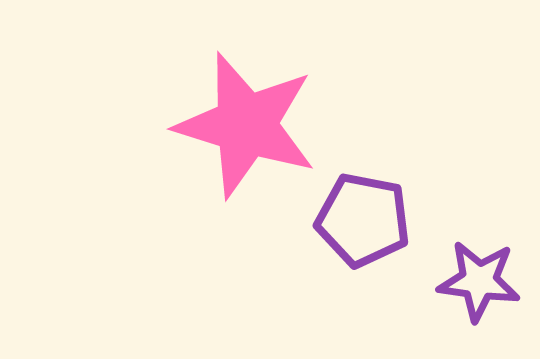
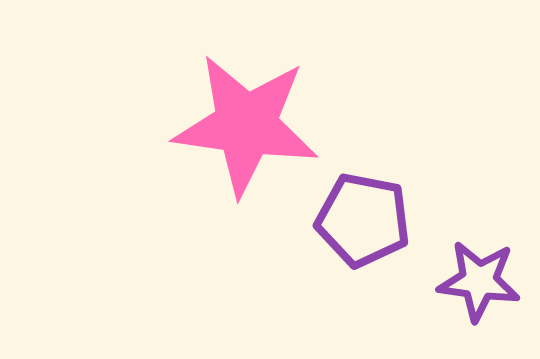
pink star: rotated 9 degrees counterclockwise
